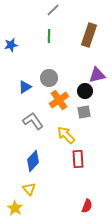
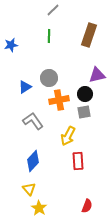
black circle: moved 3 px down
orange cross: rotated 24 degrees clockwise
yellow arrow: moved 2 px right, 1 px down; rotated 108 degrees counterclockwise
red rectangle: moved 2 px down
yellow star: moved 24 px right
